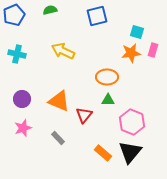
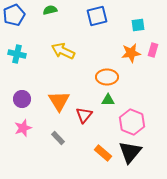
cyan square: moved 1 px right, 7 px up; rotated 24 degrees counterclockwise
orange triangle: rotated 35 degrees clockwise
